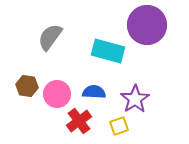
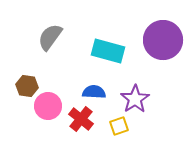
purple circle: moved 16 px right, 15 px down
pink circle: moved 9 px left, 12 px down
red cross: moved 2 px right, 2 px up; rotated 15 degrees counterclockwise
